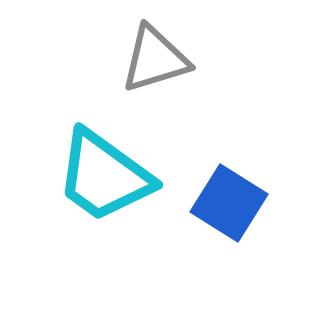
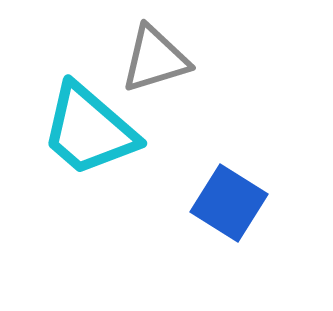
cyan trapezoid: moved 15 px left, 46 px up; rotated 5 degrees clockwise
